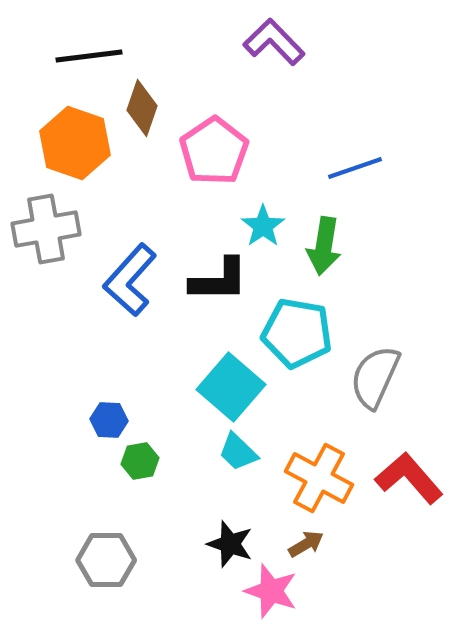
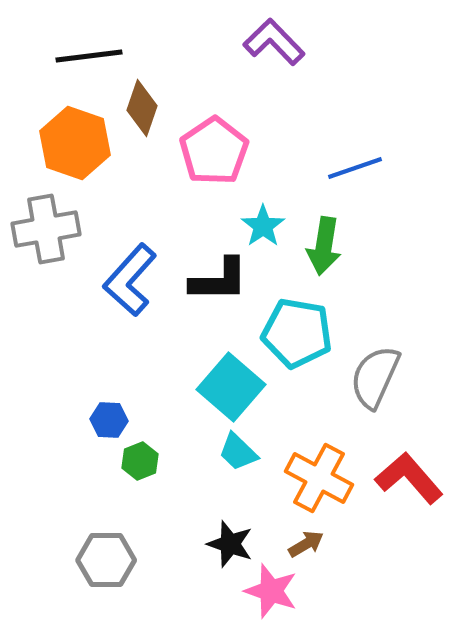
green hexagon: rotated 12 degrees counterclockwise
